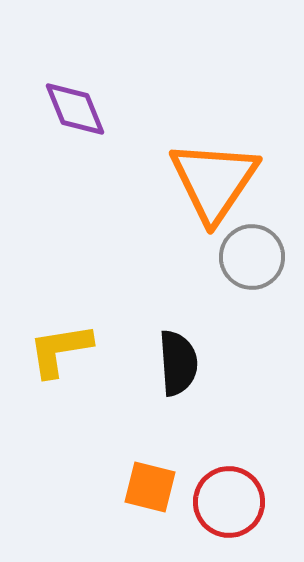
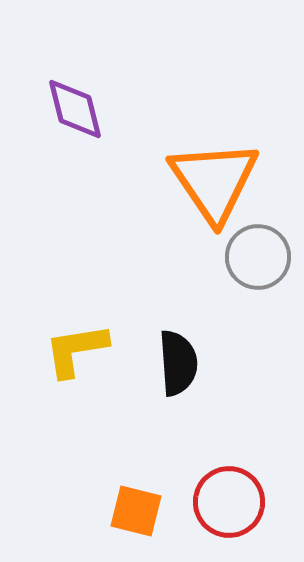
purple diamond: rotated 8 degrees clockwise
orange triangle: rotated 8 degrees counterclockwise
gray circle: moved 6 px right
yellow L-shape: moved 16 px right
orange square: moved 14 px left, 24 px down
